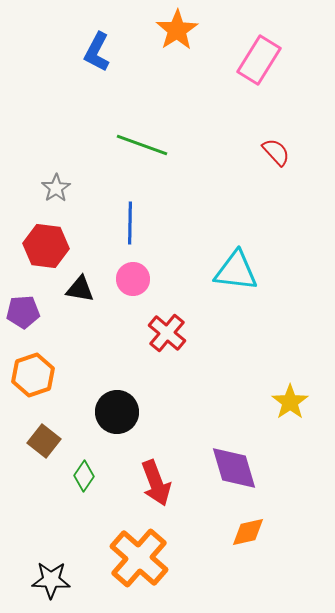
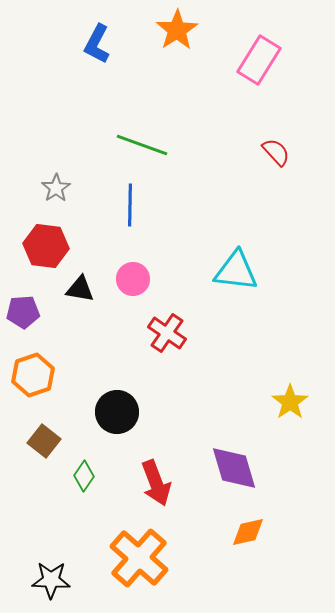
blue L-shape: moved 8 px up
blue line: moved 18 px up
red cross: rotated 6 degrees counterclockwise
